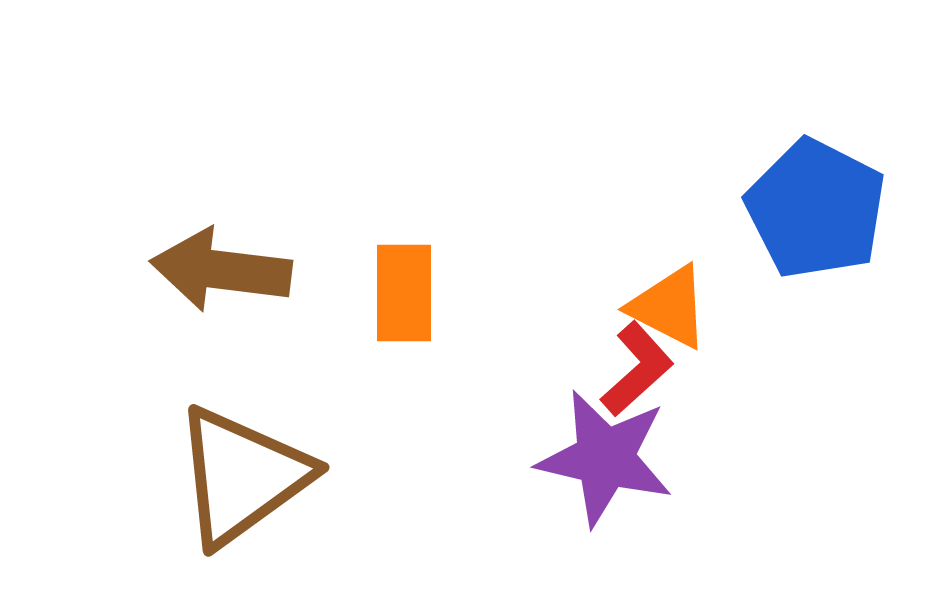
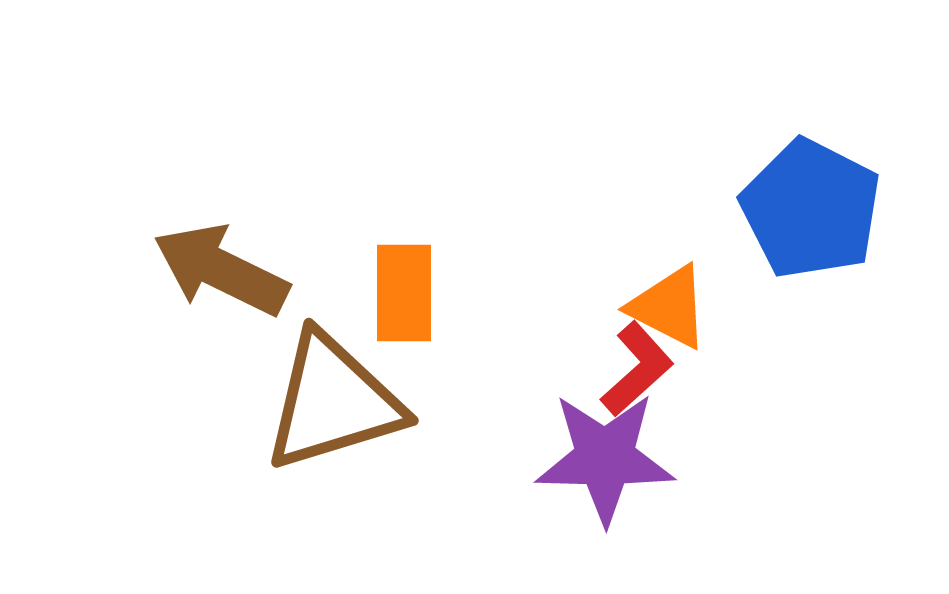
blue pentagon: moved 5 px left
brown arrow: rotated 19 degrees clockwise
purple star: rotated 12 degrees counterclockwise
brown triangle: moved 91 px right, 74 px up; rotated 19 degrees clockwise
